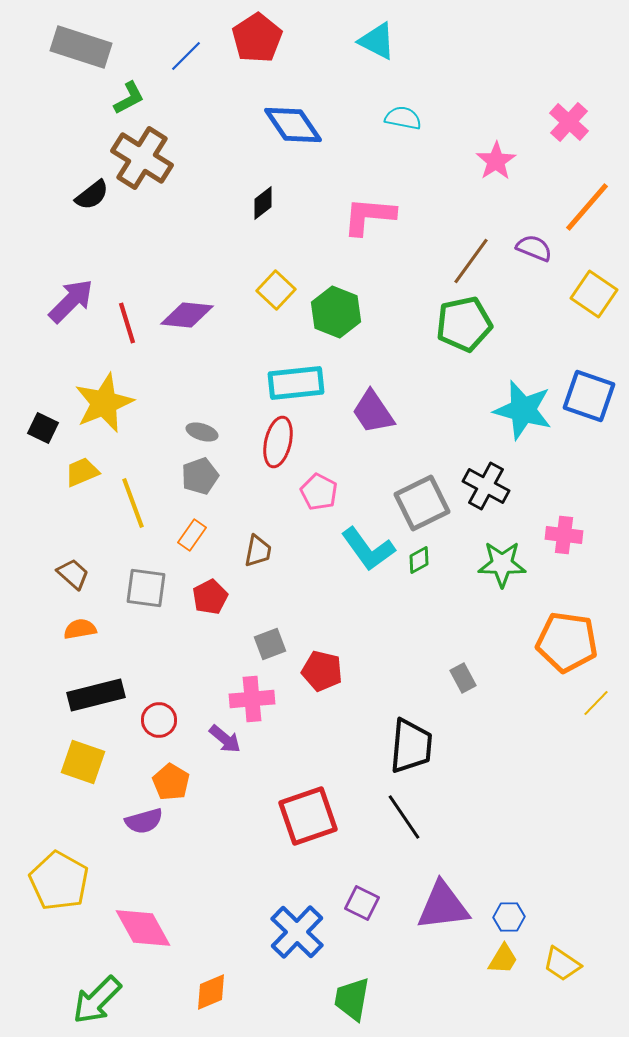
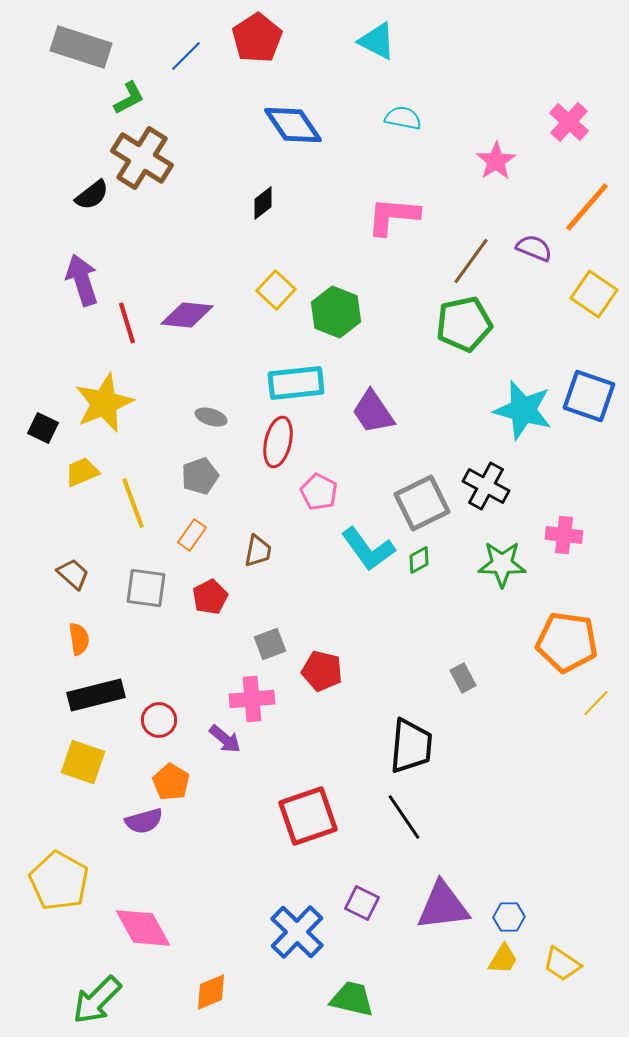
pink L-shape at (369, 216): moved 24 px right
purple arrow at (71, 301): moved 11 px right, 21 px up; rotated 63 degrees counterclockwise
gray ellipse at (202, 432): moved 9 px right, 15 px up
orange semicircle at (80, 629): moved 1 px left, 10 px down; rotated 92 degrees clockwise
green trapezoid at (352, 999): rotated 93 degrees clockwise
